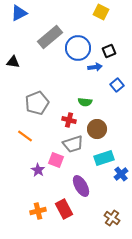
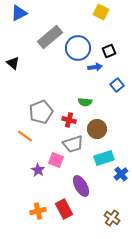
black triangle: moved 1 px down; rotated 32 degrees clockwise
gray pentagon: moved 4 px right, 9 px down
